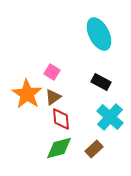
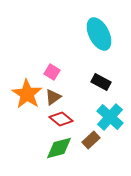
red diamond: rotated 45 degrees counterclockwise
brown rectangle: moved 3 px left, 9 px up
